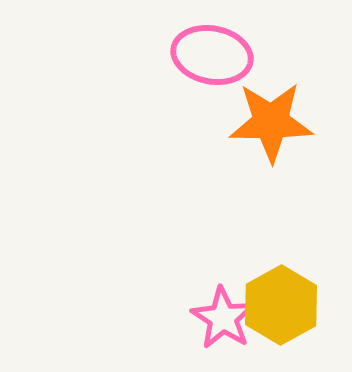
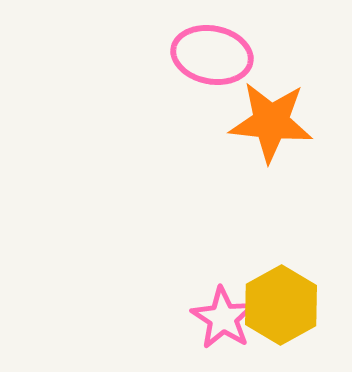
orange star: rotated 6 degrees clockwise
